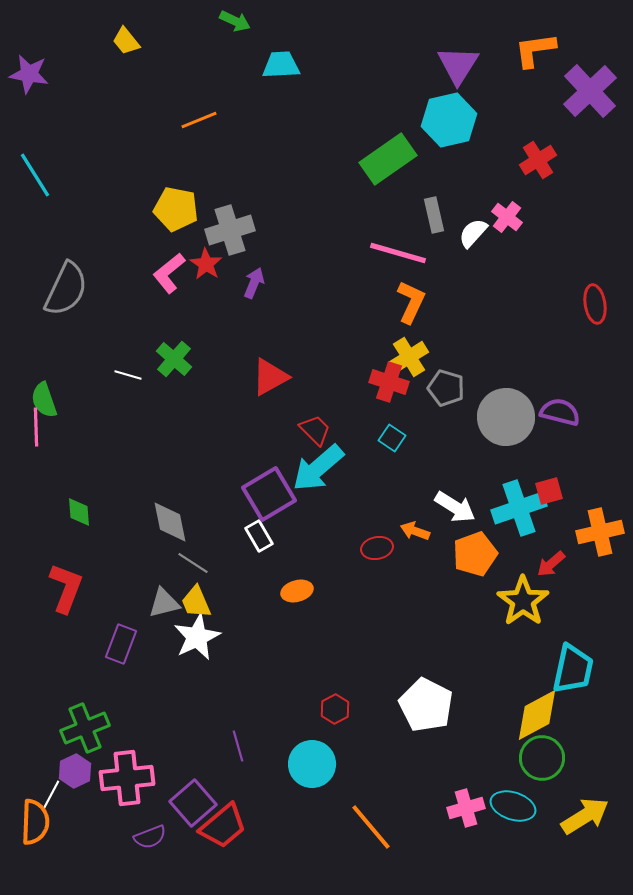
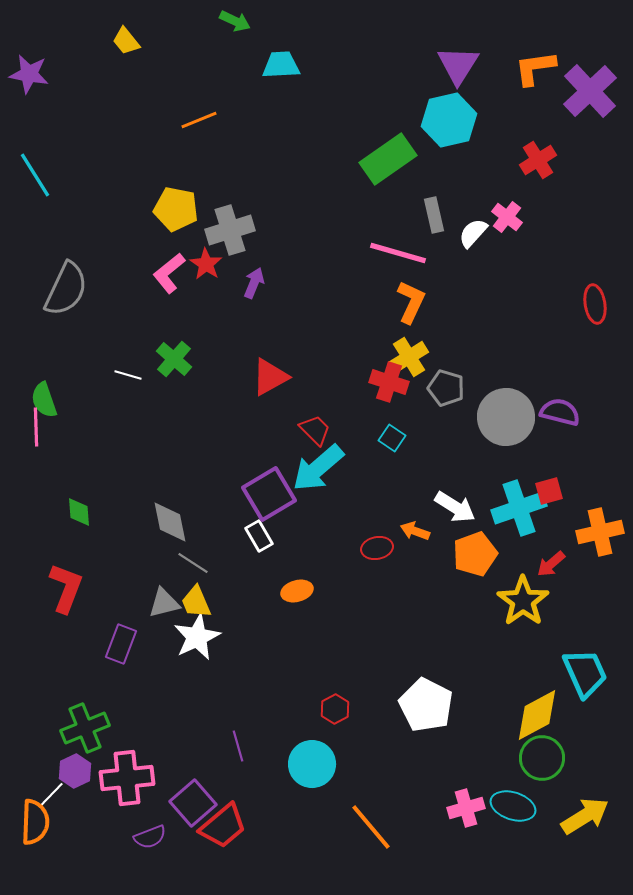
orange L-shape at (535, 50): moved 18 px down
cyan trapezoid at (573, 669): moved 12 px right, 4 px down; rotated 36 degrees counterclockwise
white line at (51, 795): rotated 16 degrees clockwise
